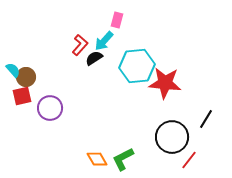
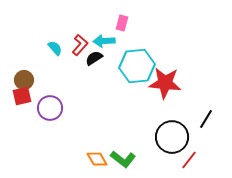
pink rectangle: moved 5 px right, 3 px down
cyan arrow: rotated 45 degrees clockwise
cyan semicircle: moved 42 px right, 22 px up
brown circle: moved 2 px left, 3 px down
green L-shape: rotated 115 degrees counterclockwise
